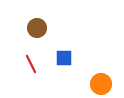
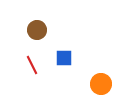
brown circle: moved 2 px down
red line: moved 1 px right, 1 px down
